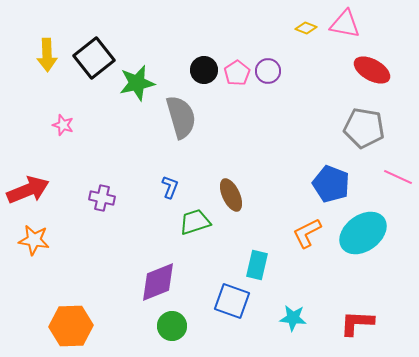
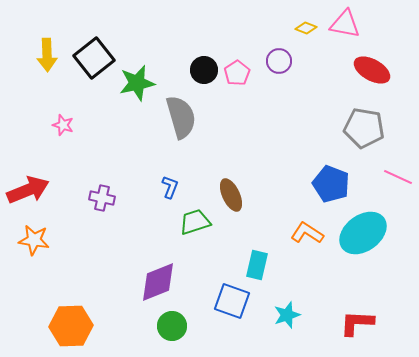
purple circle: moved 11 px right, 10 px up
orange L-shape: rotated 60 degrees clockwise
cyan star: moved 6 px left, 3 px up; rotated 24 degrees counterclockwise
